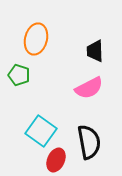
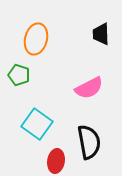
black trapezoid: moved 6 px right, 17 px up
cyan square: moved 4 px left, 7 px up
red ellipse: moved 1 px down; rotated 15 degrees counterclockwise
